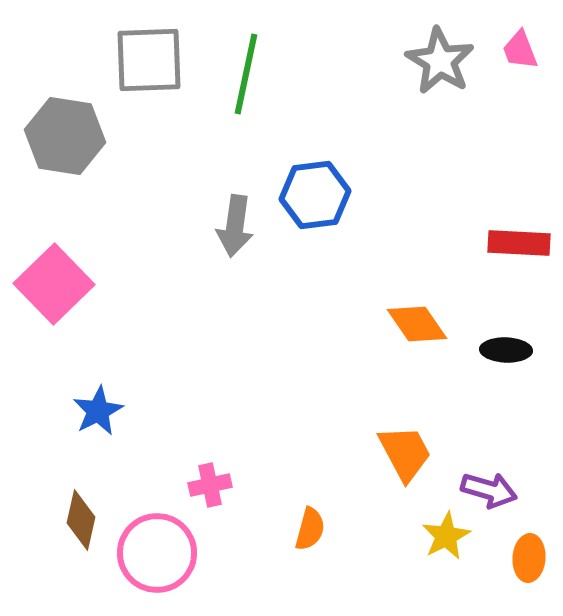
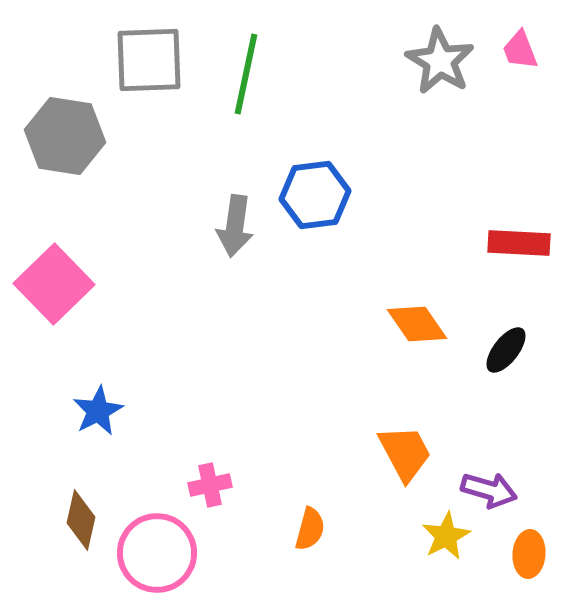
black ellipse: rotated 54 degrees counterclockwise
orange ellipse: moved 4 px up
